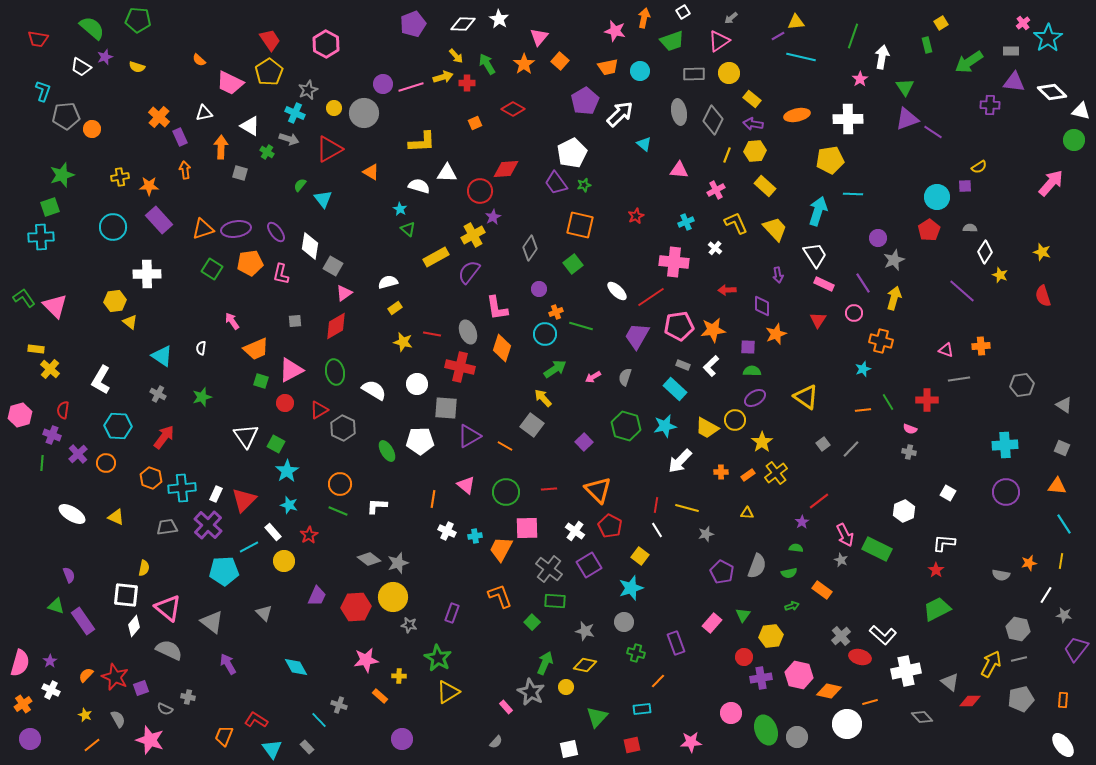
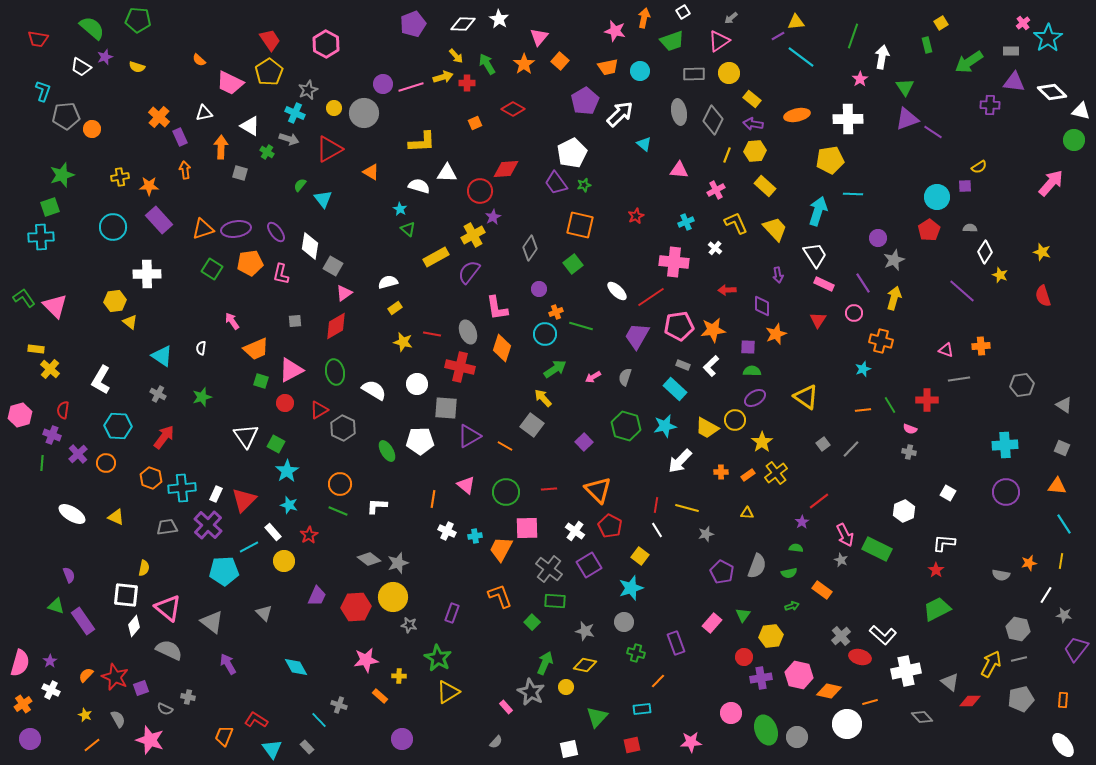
cyan line at (801, 57): rotated 24 degrees clockwise
green line at (888, 402): moved 2 px right, 3 px down
